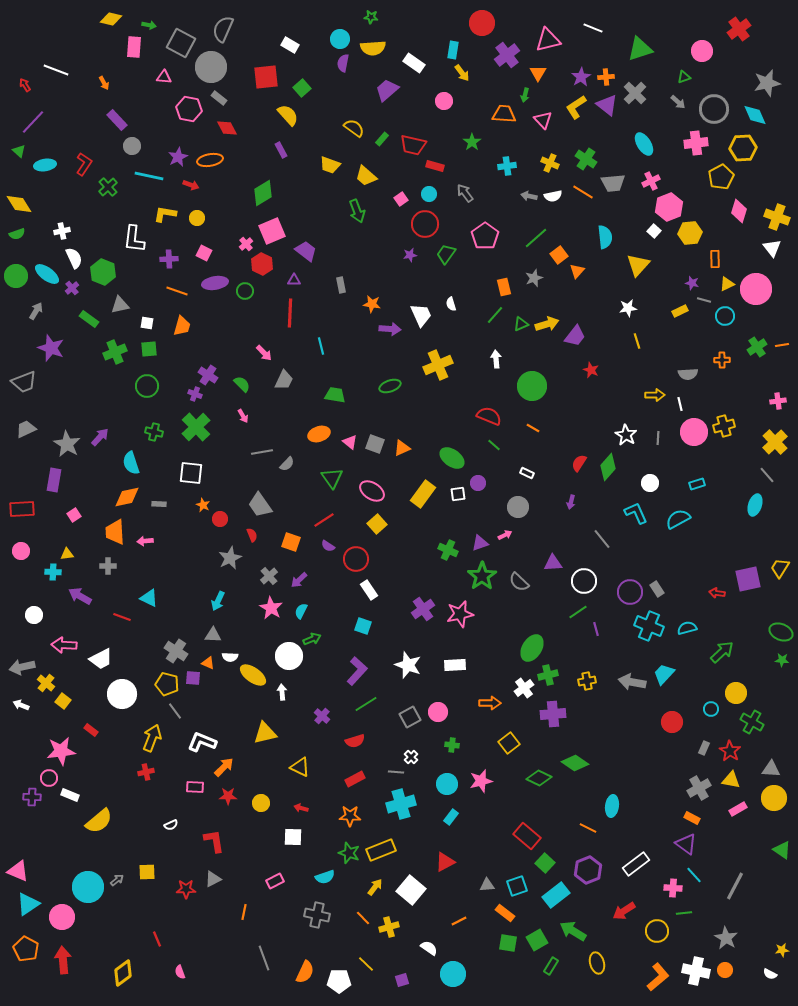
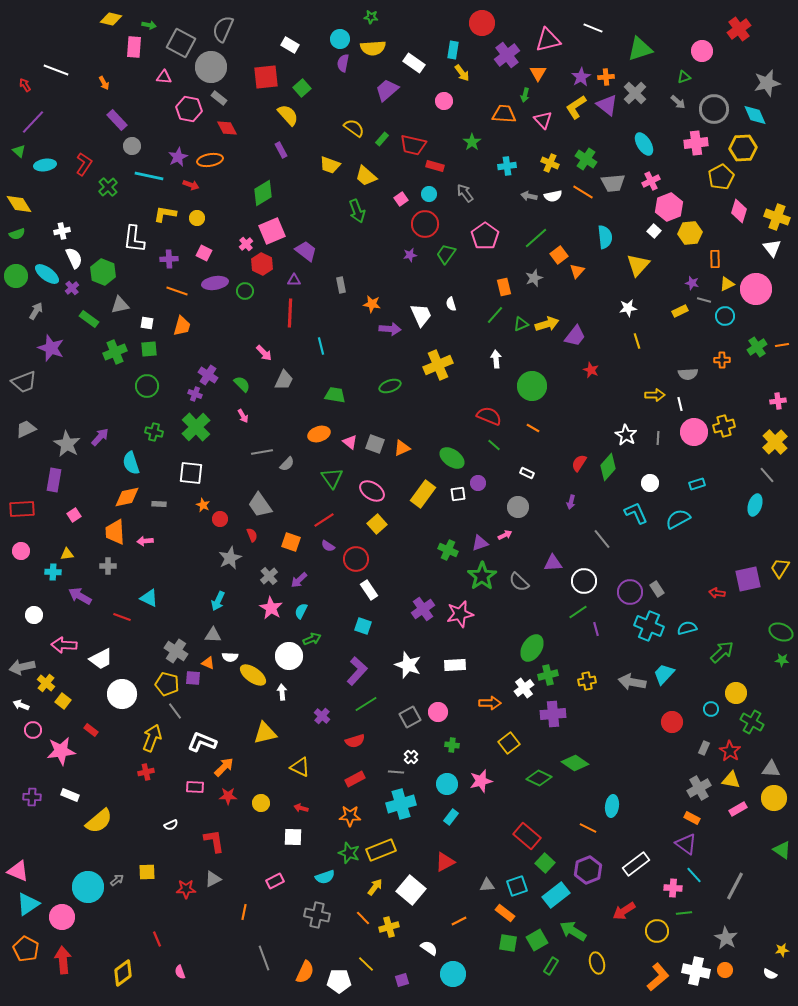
pink circle at (49, 778): moved 16 px left, 48 px up
